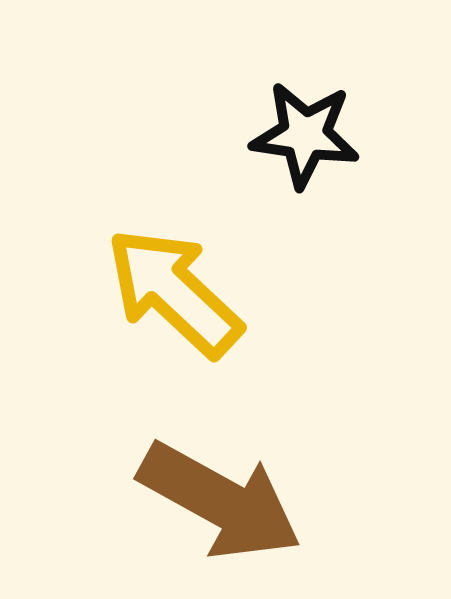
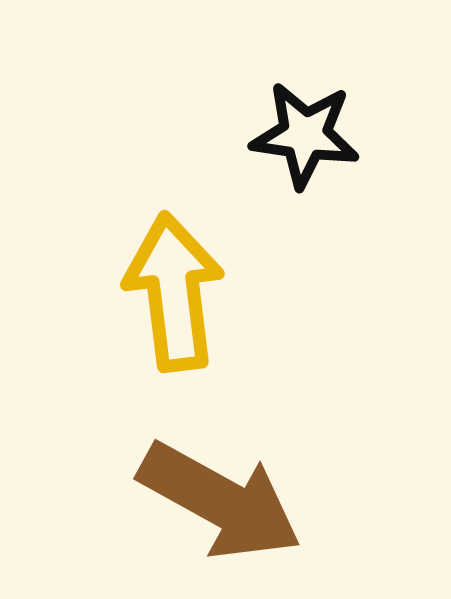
yellow arrow: rotated 40 degrees clockwise
